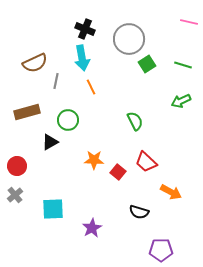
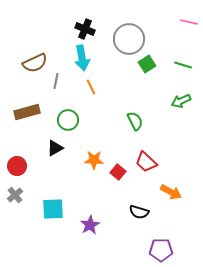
black triangle: moved 5 px right, 6 px down
purple star: moved 2 px left, 3 px up
